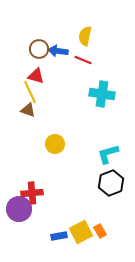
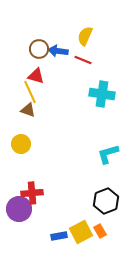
yellow semicircle: rotated 12 degrees clockwise
yellow circle: moved 34 px left
black hexagon: moved 5 px left, 18 px down
